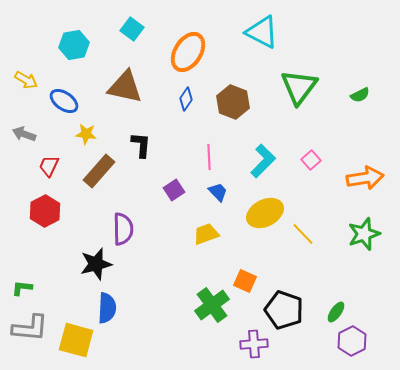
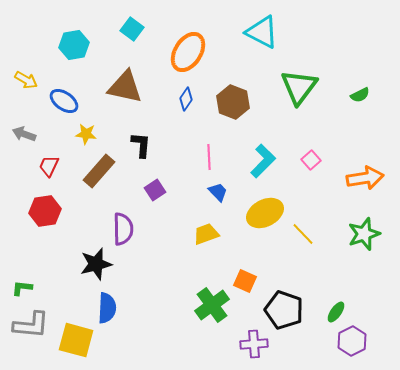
purple square: moved 19 px left
red hexagon: rotated 20 degrees clockwise
gray L-shape: moved 1 px right, 3 px up
